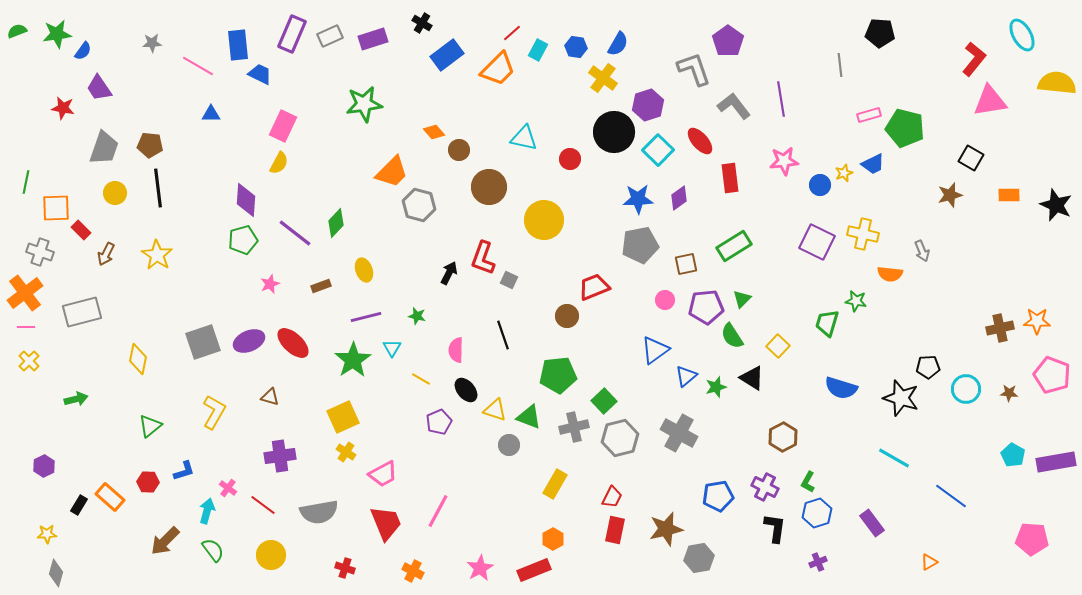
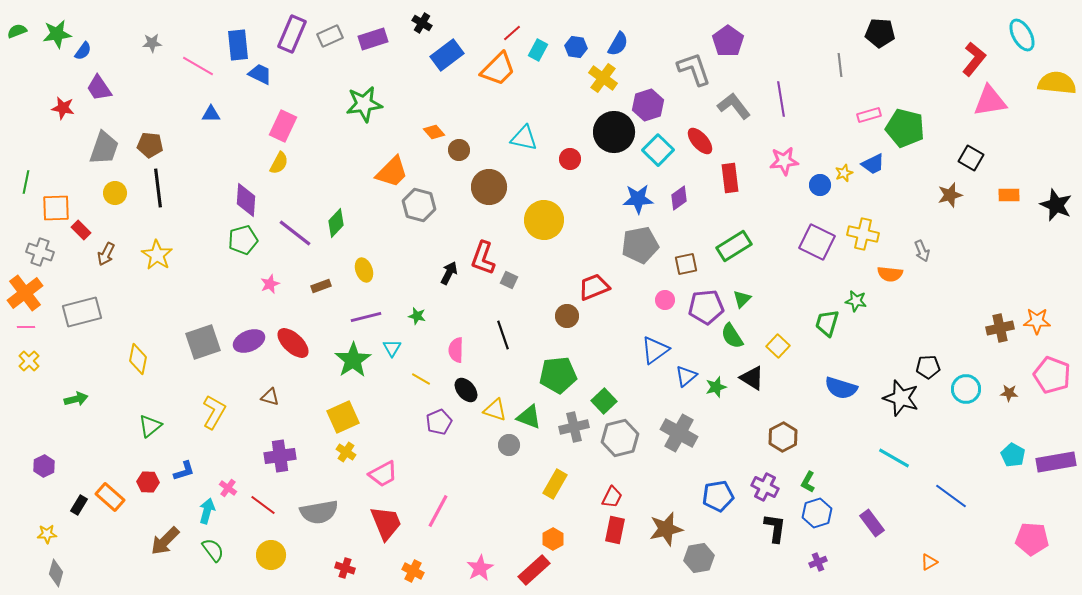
red rectangle at (534, 570): rotated 20 degrees counterclockwise
